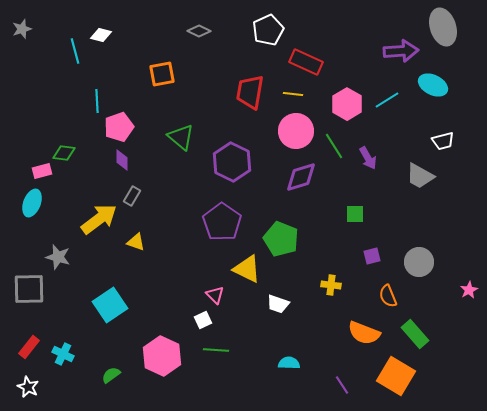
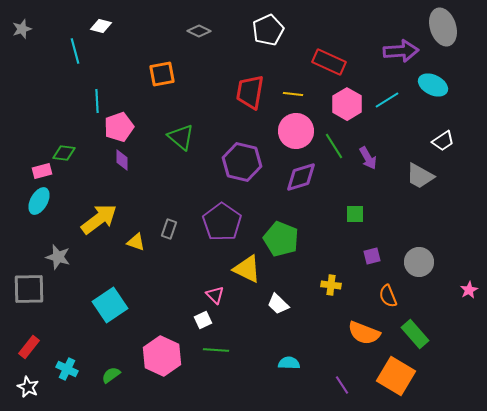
white diamond at (101, 35): moved 9 px up
red rectangle at (306, 62): moved 23 px right
white trapezoid at (443, 141): rotated 20 degrees counterclockwise
purple hexagon at (232, 162): moved 10 px right; rotated 12 degrees counterclockwise
gray rectangle at (132, 196): moved 37 px right, 33 px down; rotated 12 degrees counterclockwise
cyan ellipse at (32, 203): moved 7 px right, 2 px up; rotated 8 degrees clockwise
white trapezoid at (278, 304): rotated 25 degrees clockwise
cyan cross at (63, 354): moved 4 px right, 15 px down
